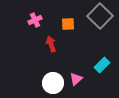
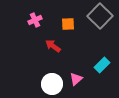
red arrow: moved 2 px right, 2 px down; rotated 35 degrees counterclockwise
white circle: moved 1 px left, 1 px down
